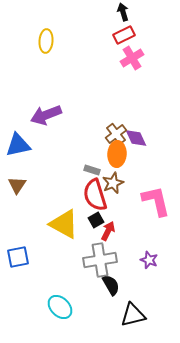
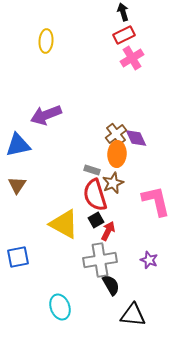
cyan ellipse: rotated 25 degrees clockwise
black triangle: rotated 20 degrees clockwise
